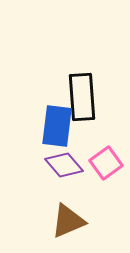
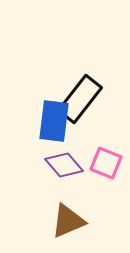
black rectangle: moved 2 px left, 2 px down; rotated 42 degrees clockwise
blue rectangle: moved 3 px left, 5 px up
pink square: rotated 32 degrees counterclockwise
